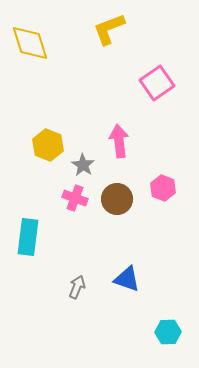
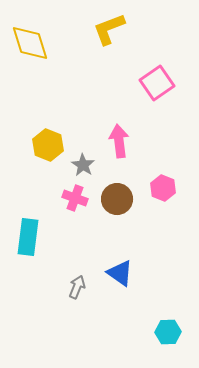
blue triangle: moved 7 px left, 6 px up; rotated 16 degrees clockwise
